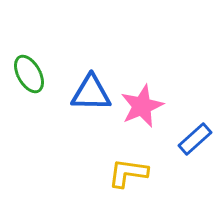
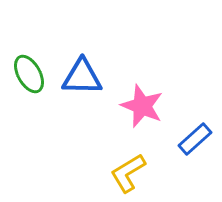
blue triangle: moved 9 px left, 16 px up
pink star: rotated 27 degrees counterclockwise
yellow L-shape: rotated 39 degrees counterclockwise
